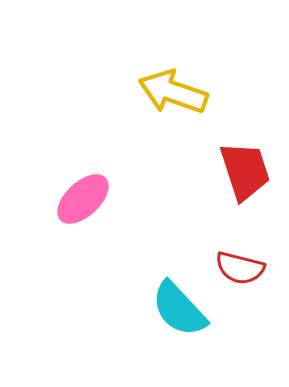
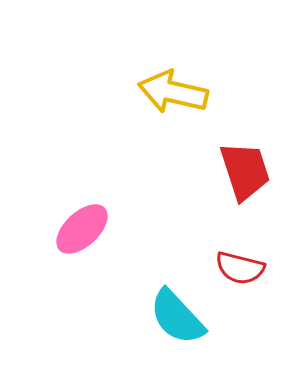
yellow arrow: rotated 6 degrees counterclockwise
pink ellipse: moved 1 px left, 30 px down
cyan semicircle: moved 2 px left, 8 px down
